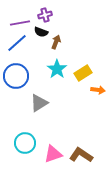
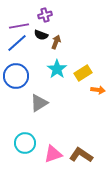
purple line: moved 1 px left, 3 px down
black semicircle: moved 3 px down
